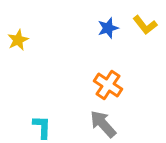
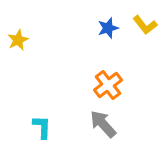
orange cross: rotated 20 degrees clockwise
